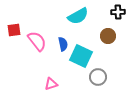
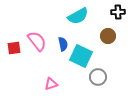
red square: moved 18 px down
